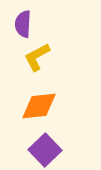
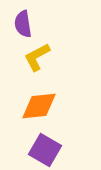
purple semicircle: rotated 12 degrees counterclockwise
purple square: rotated 16 degrees counterclockwise
